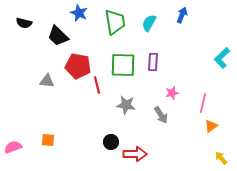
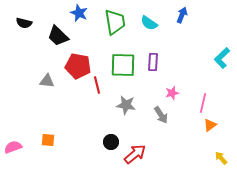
cyan semicircle: rotated 84 degrees counterclockwise
orange triangle: moved 1 px left, 1 px up
red arrow: rotated 40 degrees counterclockwise
